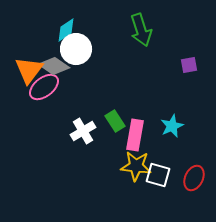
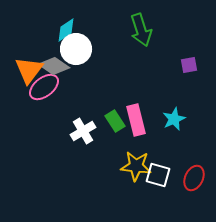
cyan star: moved 2 px right, 7 px up
pink rectangle: moved 1 px right, 15 px up; rotated 24 degrees counterclockwise
